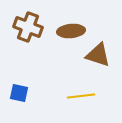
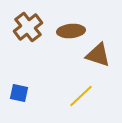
brown cross: rotated 32 degrees clockwise
yellow line: rotated 36 degrees counterclockwise
